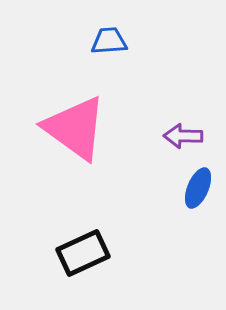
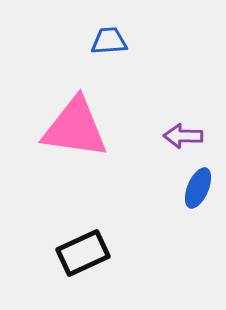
pink triangle: rotated 28 degrees counterclockwise
